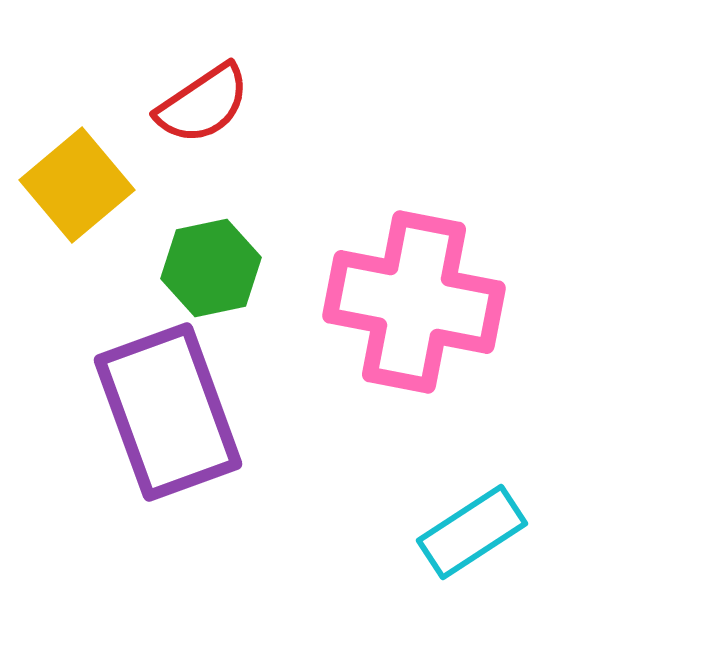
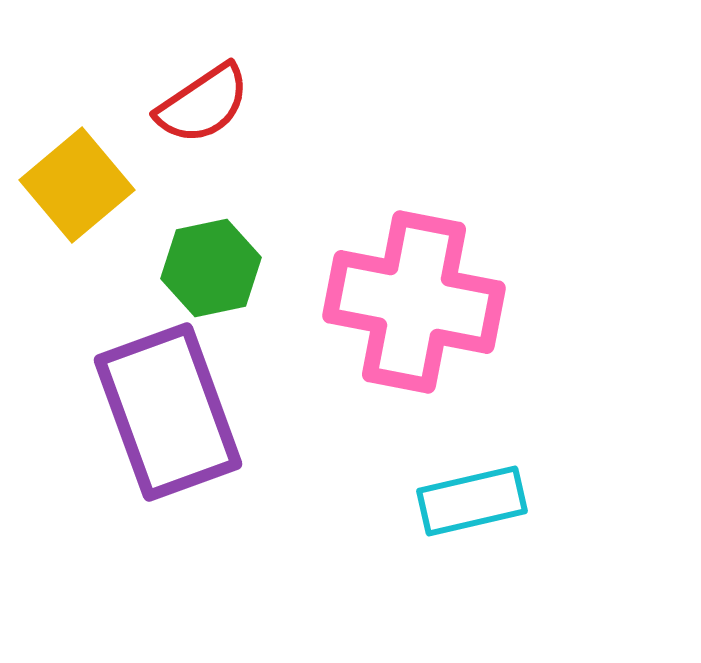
cyan rectangle: moved 31 px up; rotated 20 degrees clockwise
